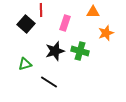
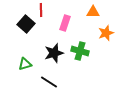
black star: moved 1 px left, 2 px down
